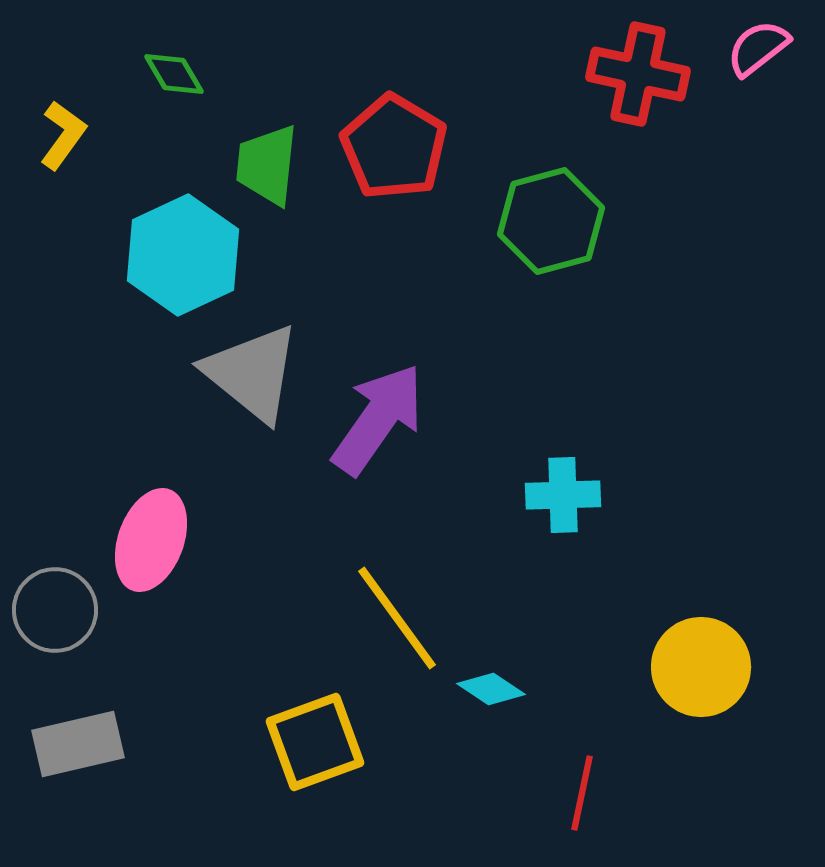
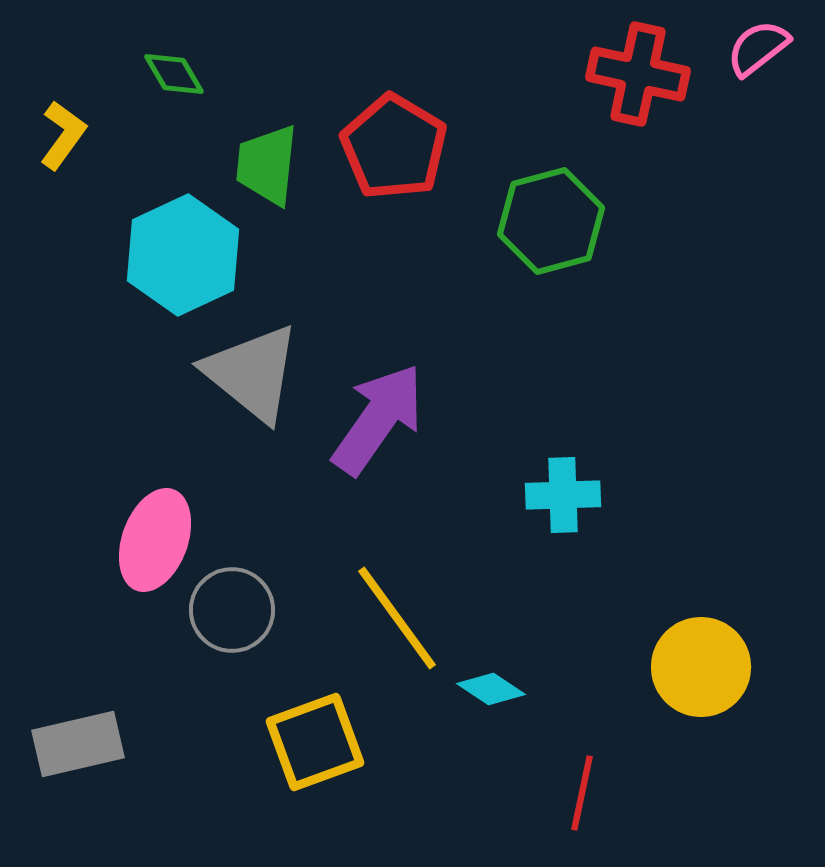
pink ellipse: moved 4 px right
gray circle: moved 177 px right
